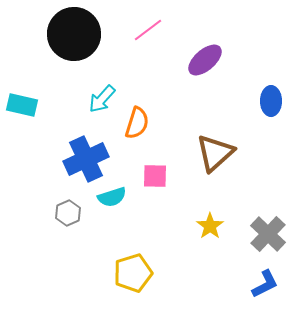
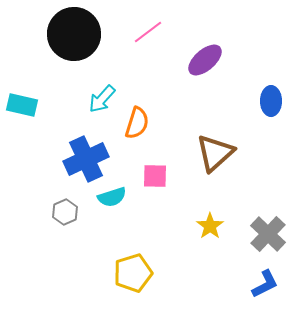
pink line: moved 2 px down
gray hexagon: moved 3 px left, 1 px up
